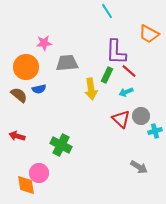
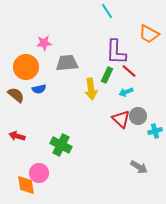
brown semicircle: moved 3 px left
gray circle: moved 3 px left
